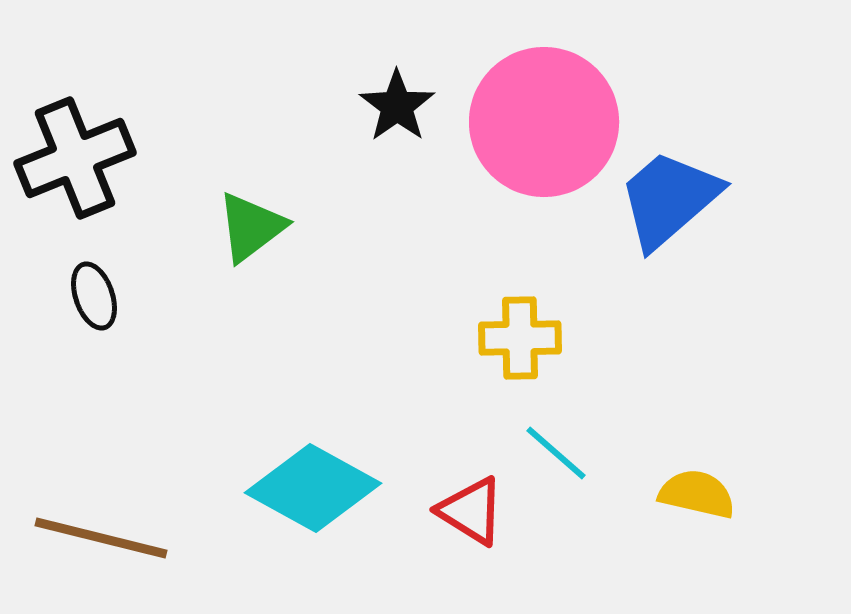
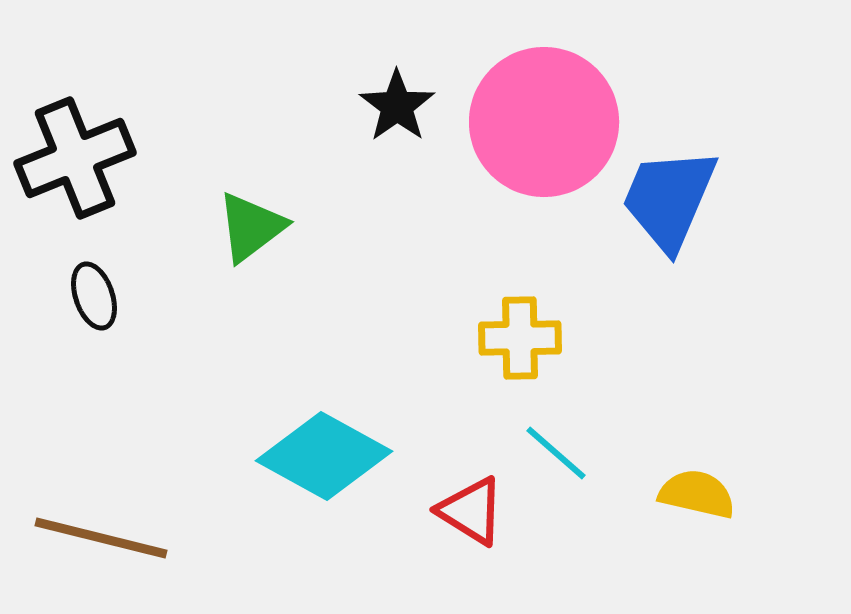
blue trapezoid: rotated 26 degrees counterclockwise
cyan diamond: moved 11 px right, 32 px up
